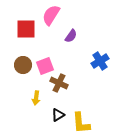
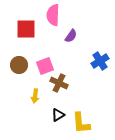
pink semicircle: moved 2 px right; rotated 30 degrees counterclockwise
brown circle: moved 4 px left
yellow arrow: moved 1 px left, 2 px up
